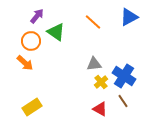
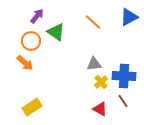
blue cross: rotated 30 degrees counterclockwise
